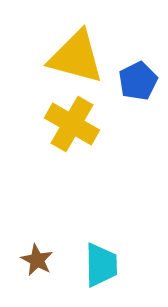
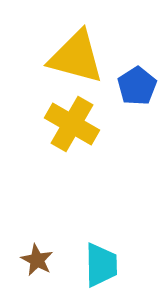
blue pentagon: moved 1 px left, 5 px down; rotated 6 degrees counterclockwise
